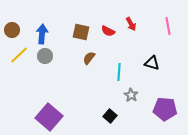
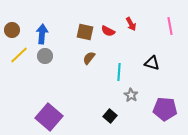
pink line: moved 2 px right
brown square: moved 4 px right
